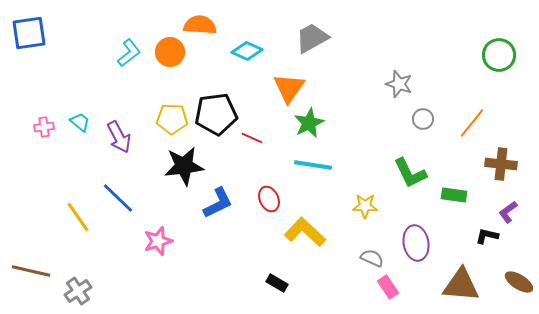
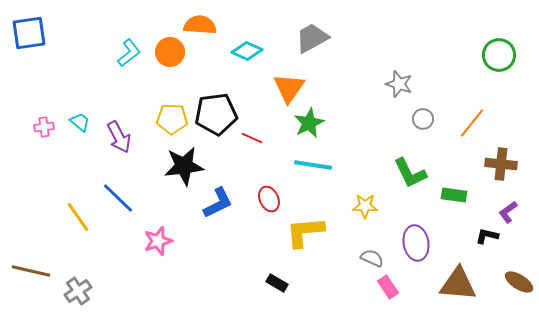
yellow L-shape: rotated 48 degrees counterclockwise
brown triangle: moved 3 px left, 1 px up
